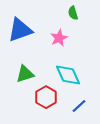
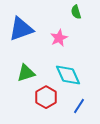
green semicircle: moved 3 px right, 1 px up
blue triangle: moved 1 px right, 1 px up
green triangle: moved 1 px right, 1 px up
blue line: rotated 14 degrees counterclockwise
